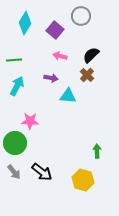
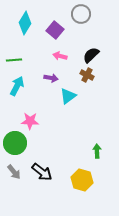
gray circle: moved 2 px up
brown cross: rotated 16 degrees counterclockwise
cyan triangle: rotated 42 degrees counterclockwise
yellow hexagon: moved 1 px left
